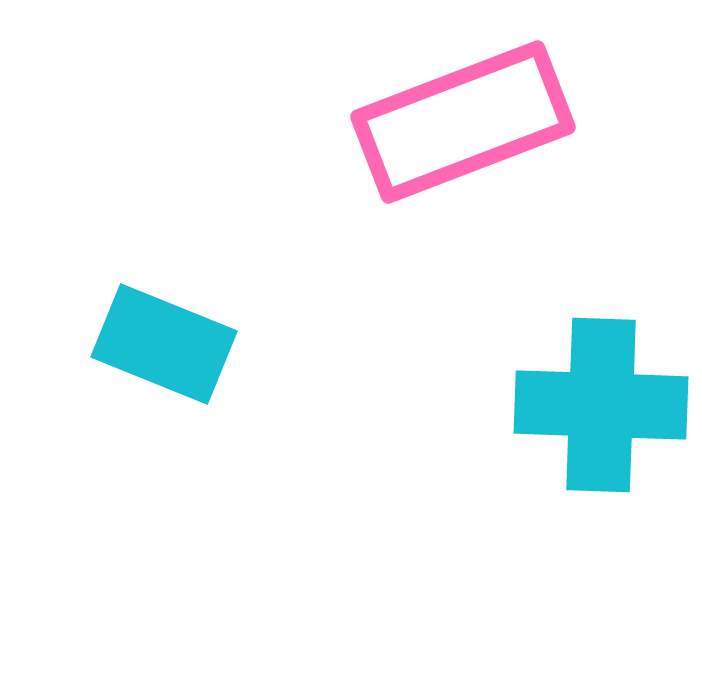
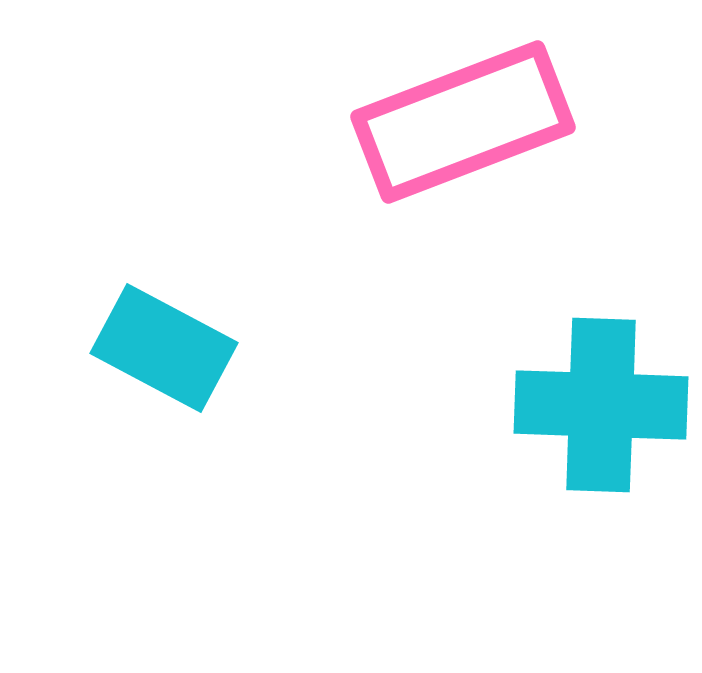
cyan rectangle: moved 4 px down; rotated 6 degrees clockwise
